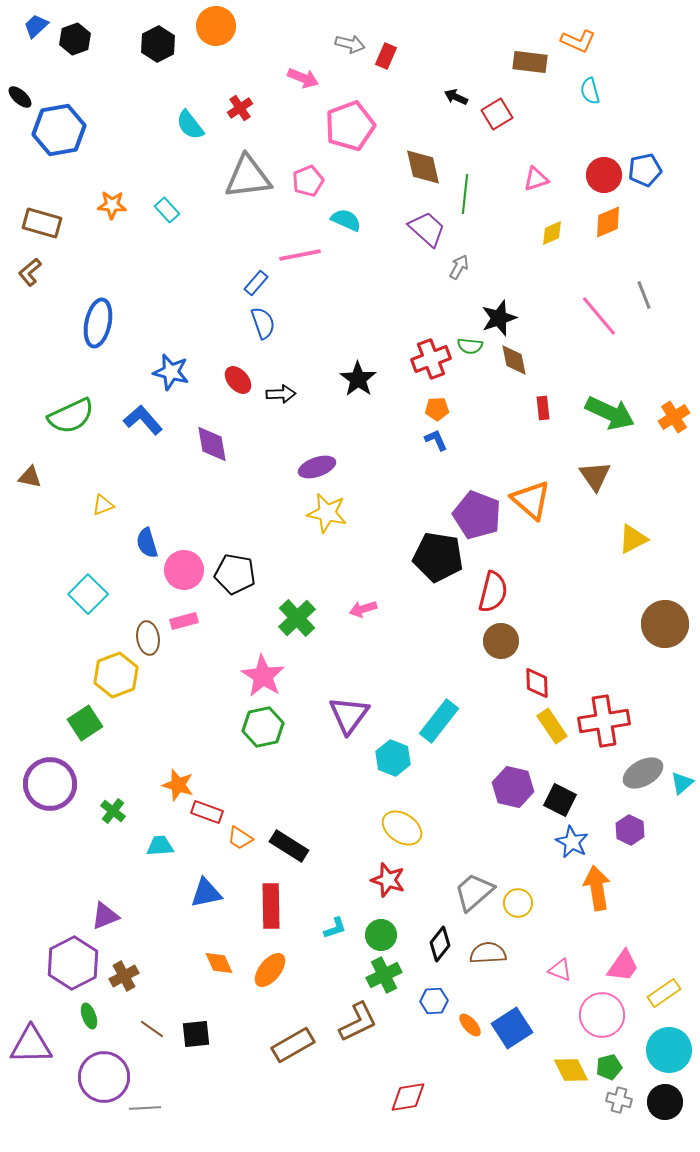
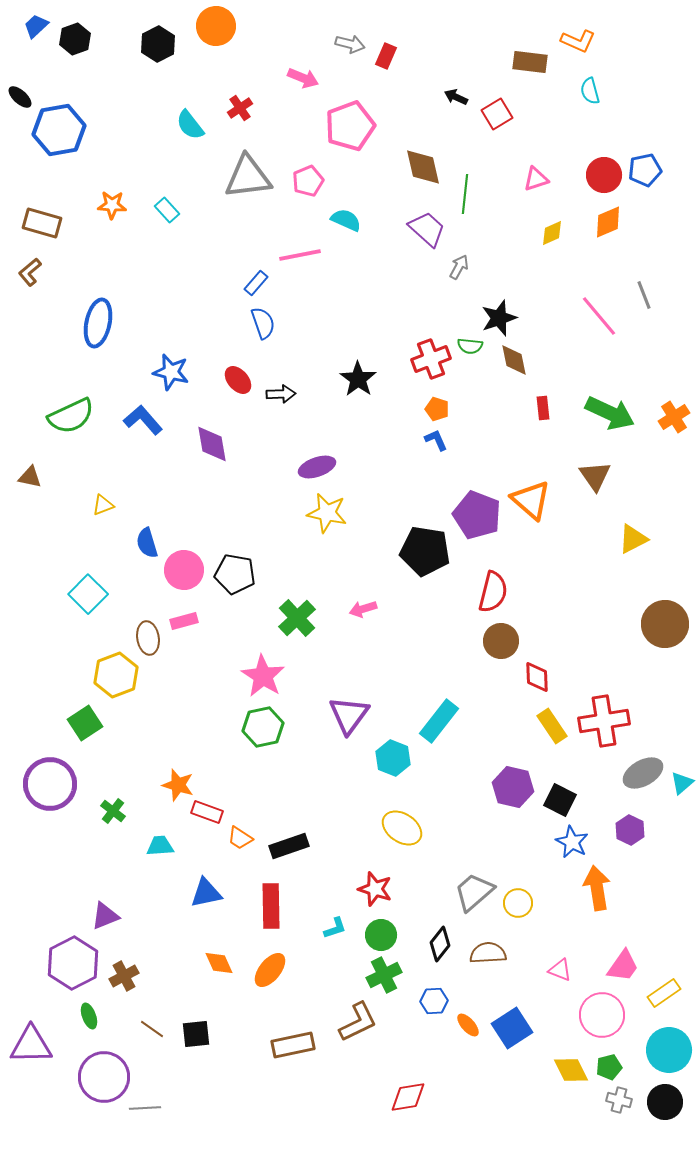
orange pentagon at (437, 409): rotated 20 degrees clockwise
black pentagon at (438, 557): moved 13 px left, 6 px up
red diamond at (537, 683): moved 6 px up
black rectangle at (289, 846): rotated 51 degrees counterclockwise
red star at (388, 880): moved 13 px left, 9 px down
orange ellipse at (470, 1025): moved 2 px left
brown rectangle at (293, 1045): rotated 18 degrees clockwise
